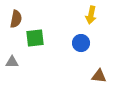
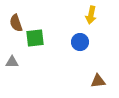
brown semicircle: moved 4 px down; rotated 150 degrees clockwise
blue circle: moved 1 px left, 1 px up
brown triangle: moved 1 px left, 5 px down; rotated 14 degrees counterclockwise
